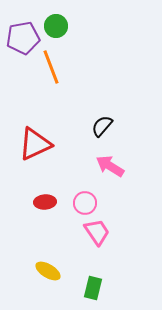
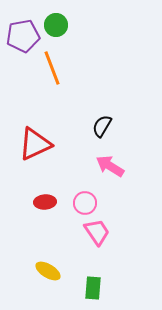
green circle: moved 1 px up
purple pentagon: moved 2 px up
orange line: moved 1 px right, 1 px down
black semicircle: rotated 10 degrees counterclockwise
green rectangle: rotated 10 degrees counterclockwise
